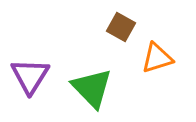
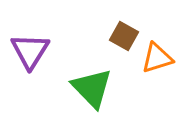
brown square: moved 3 px right, 9 px down
purple triangle: moved 25 px up
